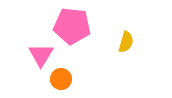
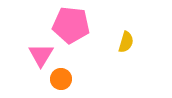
pink pentagon: moved 1 px left, 1 px up
